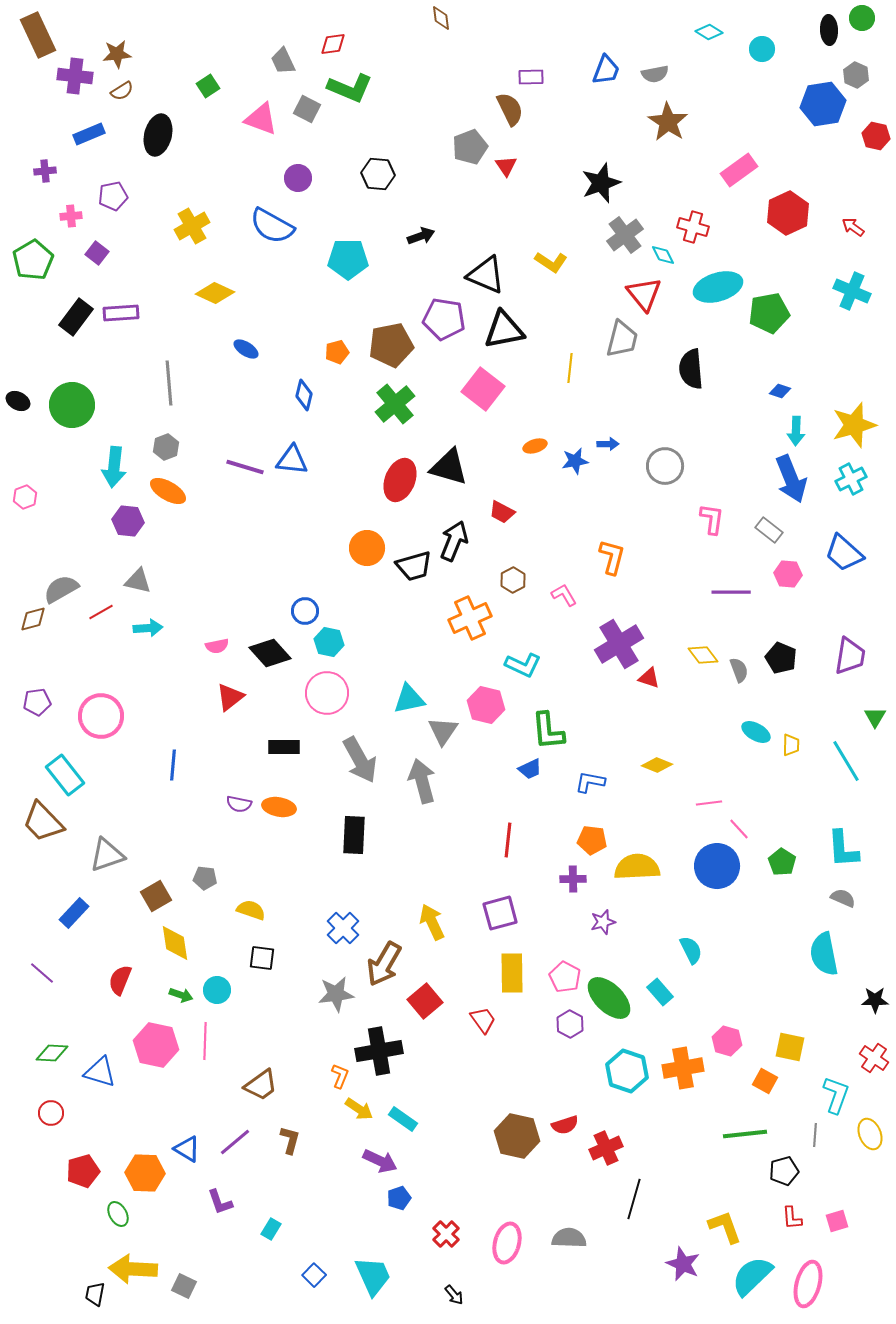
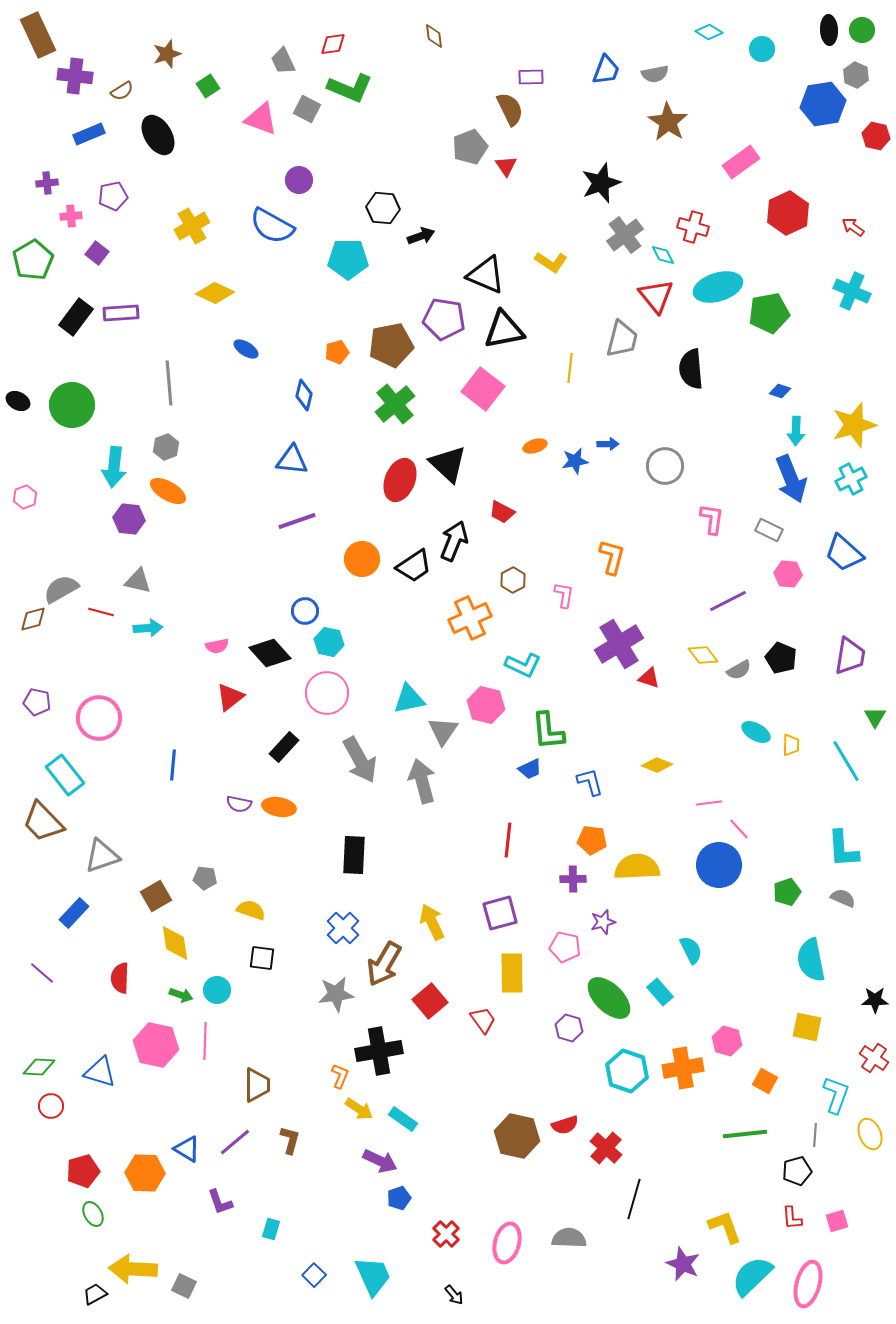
brown diamond at (441, 18): moved 7 px left, 18 px down
green circle at (862, 18): moved 12 px down
brown star at (117, 54): moved 50 px right; rotated 12 degrees counterclockwise
black ellipse at (158, 135): rotated 45 degrees counterclockwise
pink rectangle at (739, 170): moved 2 px right, 8 px up
purple cross at (45, 171): moved 2 px right, 12 px down
black hexagon at (378, 174): moved 5 px right, 34 px down
purple circle at (298, 178): moved 1 px right, 2 px down
red triangle at (644, 294): moved 12 px right, 2 px down
purple line at (245, 467): moved 52 px right, 54 px down; rotated 36 degrees counterclockwise
black triangle at (449, 467): moved 1 px left, 3 px up; rotated 27 degrees clockwise
purple hexagon at (128, 521): moved 1 px right, 2 px up
gray rectangle at (769, 530): rotated 12 degrees counterclockwise
orange circle at (367, 548): moved 5 px left, 11 px down
black trapezoid at (414, 566): rotated 18 degrees counterclockwise
purple line at (731, 592): moved 3 px left, 9 px down; rotated 27 degrees counterclockwise
pink L-shape at (564, 595): rotated 40 degrees clockwise
red line at (101, 612): rotated 45 degrees clockwise
gray semicircle at (739, 670): rotated 80 degrees clockwise
purple pentagon at (37, 702): rotated 20 degrees clockwise
pink circle at (101, 716): moved 2 px left, 2 px down
black rectangle at (284, 747): rotated 48 degrees counterclockwise
blue L-shape at (590, 782): rotated 64 degrees clockwise
black rectangle at (354, 835): moved 20 px down
gray triangle at (107, 855): moved 5 px left, 1 px down
green pentagon at (782, 862): moved 5 px right, 30 px down; rotated 20 degrees clockwise
blue circle at (717, 866): moved 2 px right, 1 px up
cyan semicircle at (824, 954): moved 13 px left, 6 px down
pink pentagon at (565, 977): moved 30 px up; rotated 16 degrees counterclockwise
red semicircle at (120, 980): moved 2 px up; rotated 20 degrees counterclockwise
red square at (425, 1001): moved 5 px right
purple hexagon at (570, 1024): moved 1 px left, 4 px down; rotated 12 degrees counterclockwise
yellow square at (790, 1047): moved 17 px right, 20 px up
green diamond at (52, 1053): moved 13 px left, 14 px down
brown trapezoid at (261, 1085): moved 4 px left; rotated 54 degrees counterclockwise
red circle at (51, 1113): moved 7 px up
red cross at (606, 1148): rotated 24 degrees counterclockwise
black pentagon at (784, 1171): moved 13 px right
green ellipse at (118, 1214): moved 25 px left
cyan rectangle at (271, 1229): rotated 15 degrees counterclockwise
black trapezoid at (95, 1294): rotated 50 degrees clockwise
